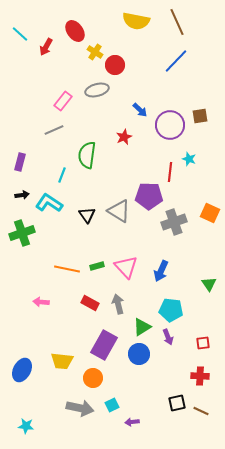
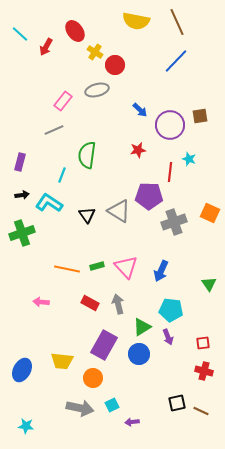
red star at (124, 137): moved 14 px right, 13 px down; rotated 14 degrees clockwise
red cross at (200, 376): moved 4 px right, 5 px up; rotated 12 degrees clockwise
